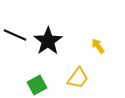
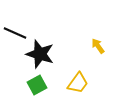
black line: moved 2 px up
black star: moved 8 px left, 13 px down; rotated 20 degrees counterclockwise
yellow trapezoid: moved 5 px down
